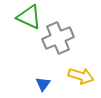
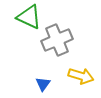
gray cross: moved 1 px left, 2 px down
